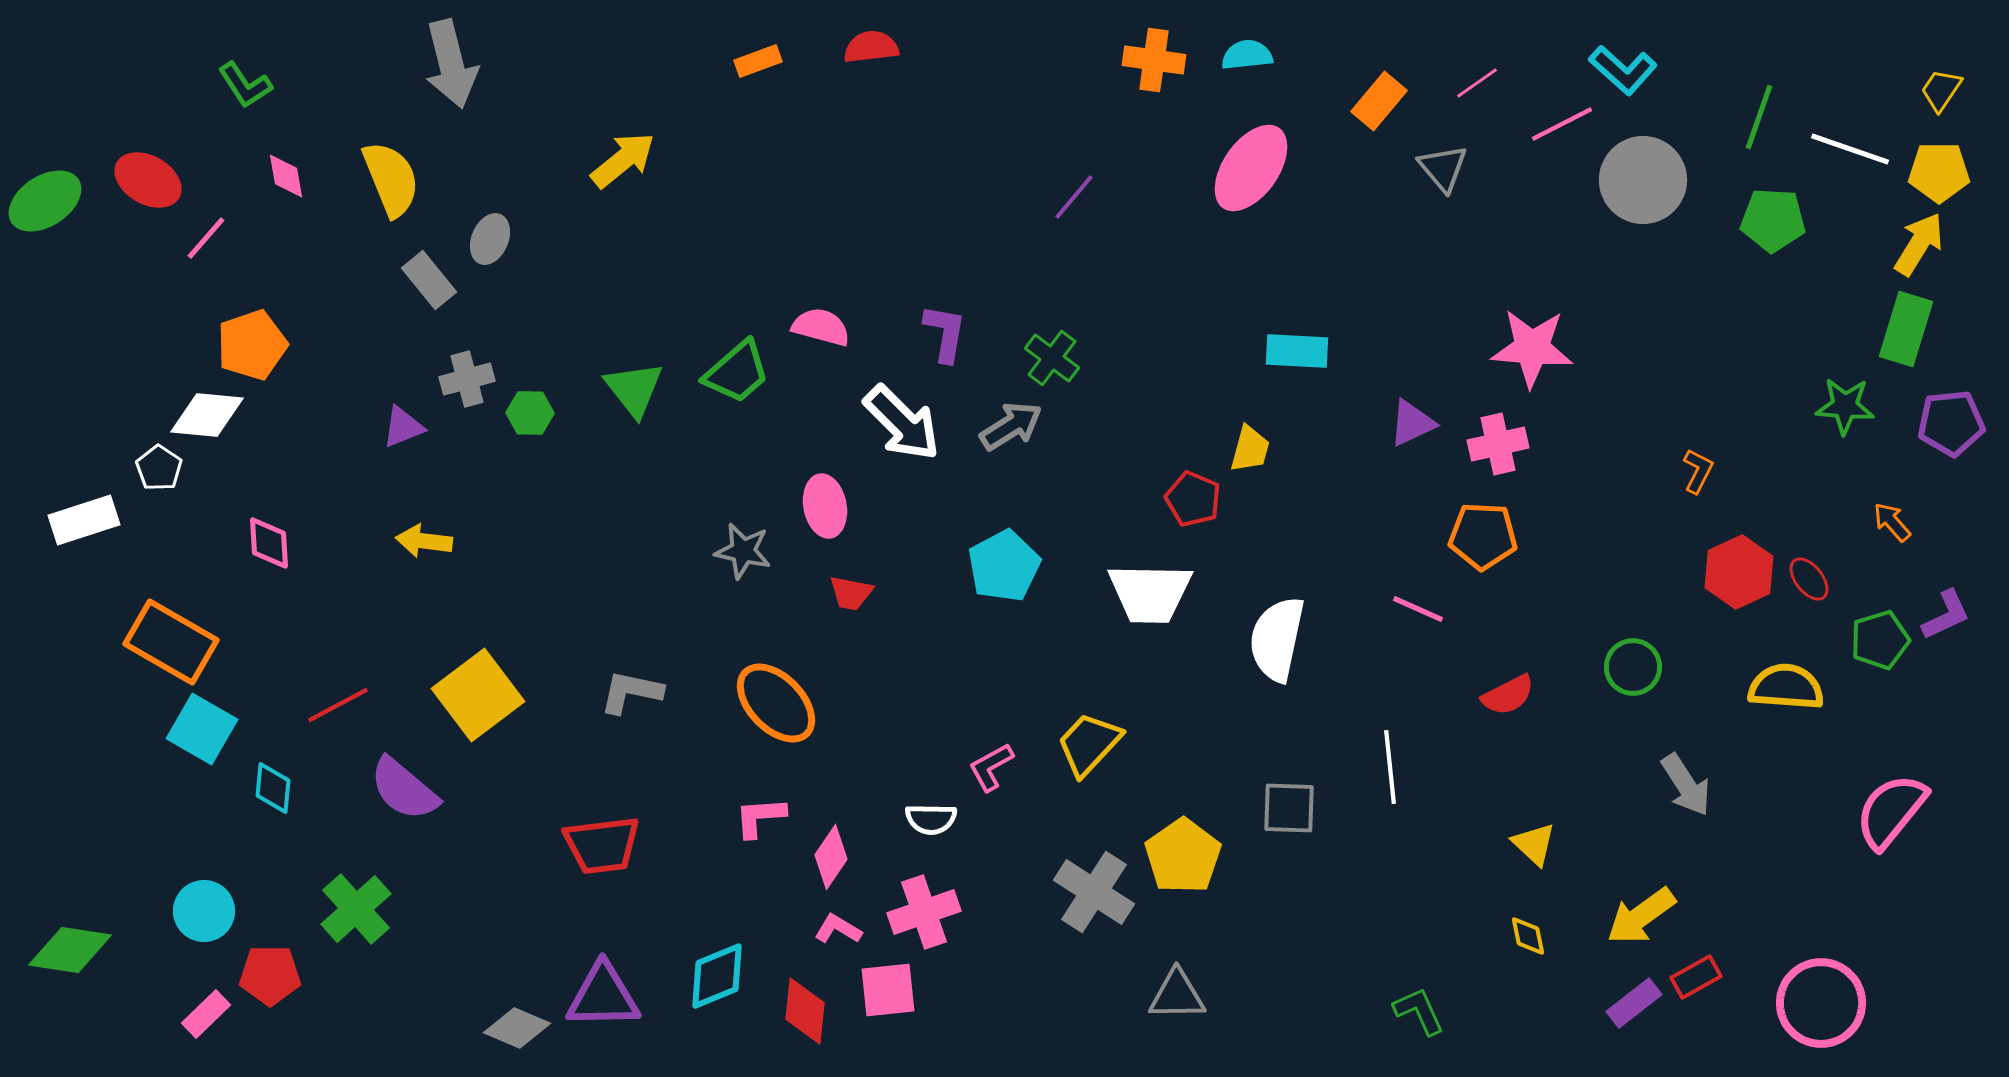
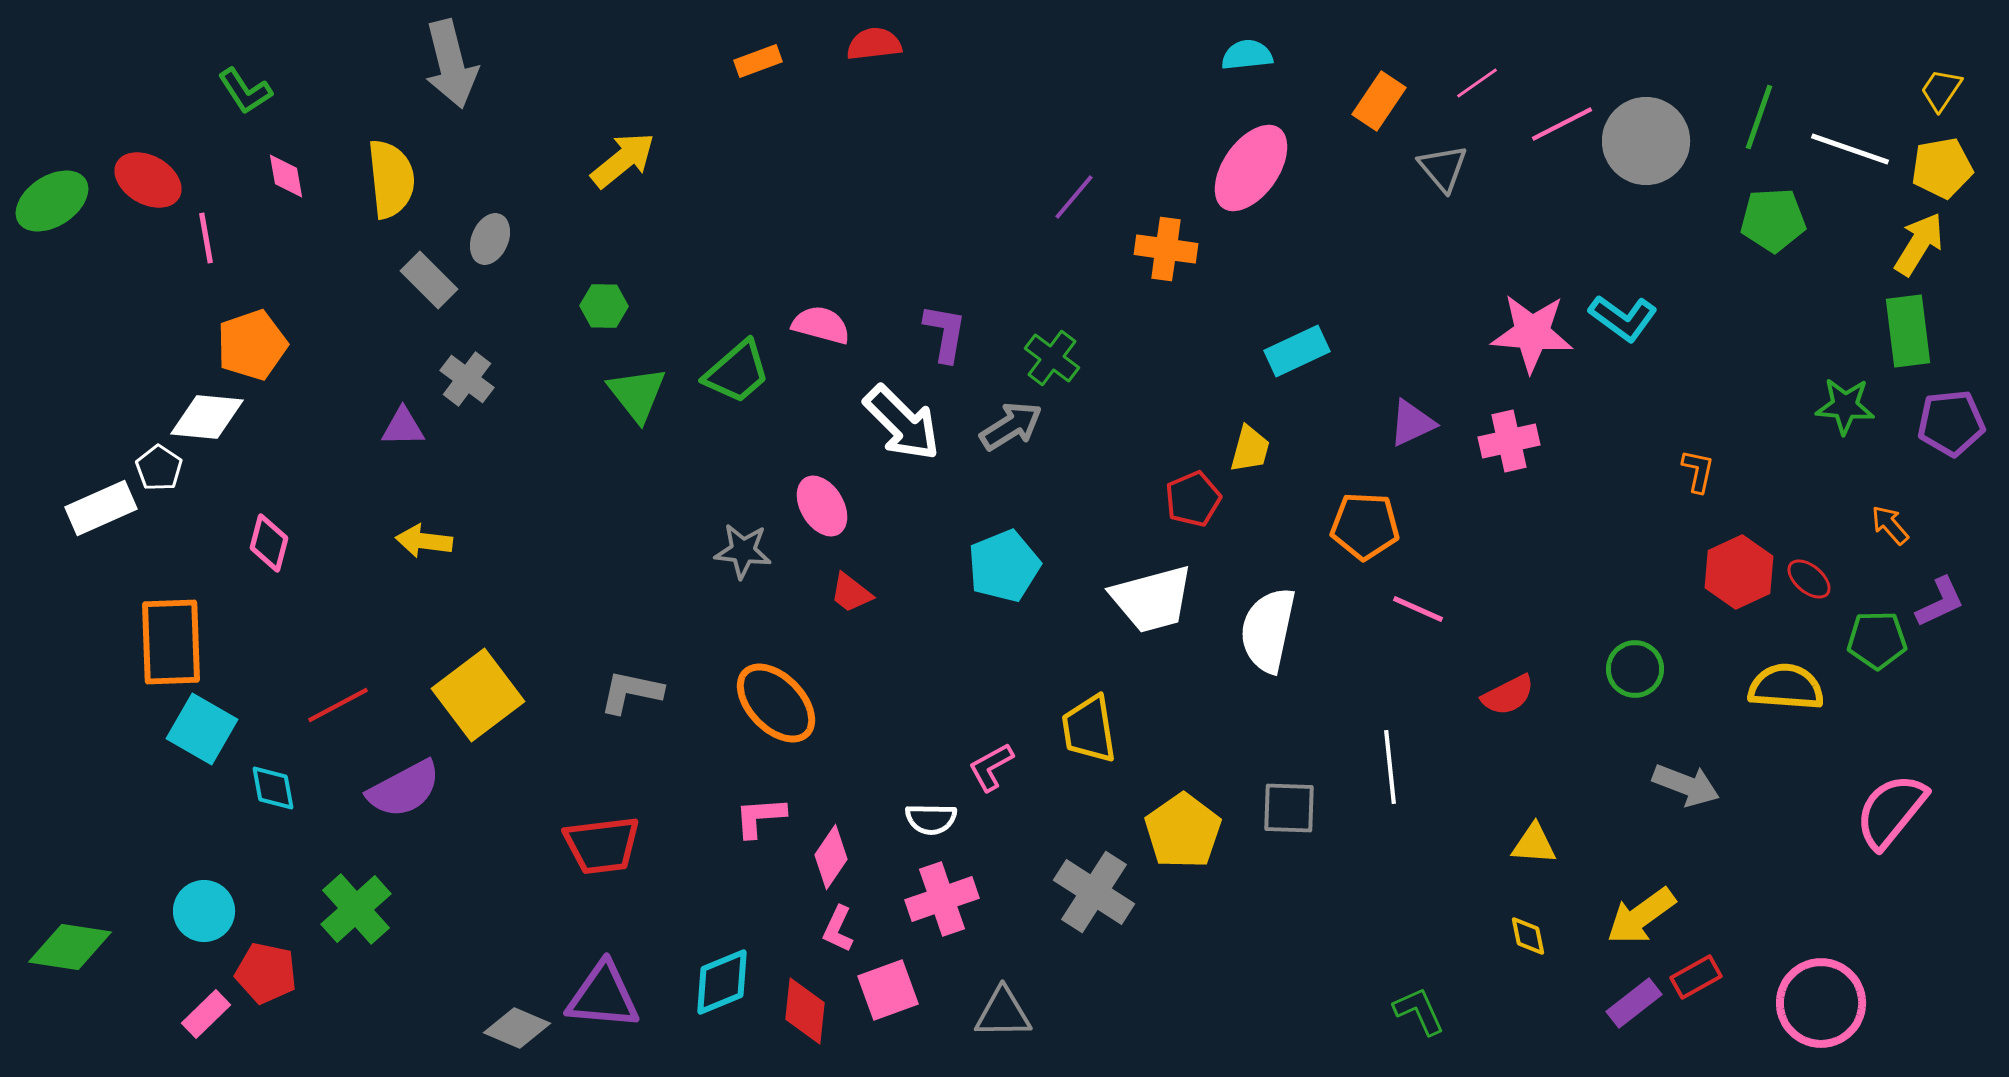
red semicircle at (871, 47): moved 3 px right, 3 px up
orange cross at (1154, 60): moved 12 px right, 189 px down
cyan L-shape at (1623, 70): moved 248 px down; rotated 6 degrees counterclockwise
green L-shape at (245, 85): moved 6 px down
orange rectangle at (1379, 101): rotated 6 degrees counterclockwise
yellow pentagon at (1939, 172): moved 3 px right, 4 px up; rotated 10 degrees counterclockwise
yellow semicircle at (391, 179): rotated 16 degrees clockwise
gray circle at (1643, 180): moved 3 px right, 39 px up
green ellipse at (45, 201): moved 7 px right
green pentagon at (1773, 220): rotated 6 degrees counterclockwise
pink line at (206, 238): rotated 51 degrees counterclockwise
gray rectangle at (429, 280): rotated 6 degrees counterclockwise
pink semicircle at (821, 327): moved 2 px up
green rectangle at (1906, 329): moved 2 px right, 2 px down; rotated 24 degrees counterclockwise
pink star at (1532, 348): moved 15 px up
cyan rectangle at (1297, 351): rotated 28 degrees counterclockwise
gray cross at (467, 379): rotated 38 degrees counterclockwise
green triangle at (634, 389): moved 3 px right, 5 px down
green hexagon at (530, 413): moved 74 px right, 107 px up
white diamond at (207, 415): moved 2 px down
purple triangle at (403, 427): rotated 21 degrees clockwise
pink cross at (1498, 444): moved 11 px right, 3 px up
orange L-shape at (1698, 471): rotated 15 degrees counterclockwise
red pentagon at (1193, 499): rotated 26 degrees clockwise
pink ellipse at (825, 506): moved 3 px left; rotated 20 degrees counterclockwise
white rectangle at (84, 520): moved 17 px right, 12 px up; rotated 6 degrees counterclockwise
orange arrow at (1892, 522): moved 2 px left, 3 px down
orange pentagon at (1483, 536): moved 118 px left, 10 px up
pink diamond at (269, 543): rotated 18 degrees clockwise
gray star at (743, 551): rotated 6 degrees counterclockwise
cyan pentagon at (1004, 566): rotated 6 degrees clockwise
red ellipse at (1809, 579): rotated 12 degrees counterclockwise
red trapezoid at (851, 593): rotated 27 degrees clockwise
white trapezoid at (1150, 593): moved 2 px right, 6 px down; rotated 16 degrees counterclockwise
purple L-shape at (1946, 615): moved 6 px left, 13 px up
white semicircle at (1277, 639): moved 9 px left, 9 px up
green pentagon at (1880, 640): moved 3 px left; rotated 16 degrees clockwise
orange rectangle at (171, 642): rotated 58 degrees clockwise
green circle at (1633, 667): moved 2 px right, 2 px down
yellow trapezoid at (1089, 744): moved 15 px up; rotated 52 degrees counterclockwise
gray arrow at (1686, 785): rotated 36 degrees counterclockwise
cyan diamond at (273, 788): rotated 16 degrees counterclockwise
purple semicircle at (404, 789): rotated 68 degrees counterclockwise
yellow triangle at (1534, 844): rotated 39 degrees counterclockwise
yellow pentagon at (1183, 856): moved 25 px up
pink cross at (924, 912): moved 18 px right, 13 px up
pink L-shape at (838, 929): rotated 96 degrees counterclockwise
green diamond at (70, 950): moved 3 px up
red pentagon at (270, 975): moved 4 px left, 2 px up; rotated 12 degrees clockwise
cyan diamond at (717, 976): moved 5 px right, 6 px down
pink square at (888, 990): rotated 14 degrees counterclockwise
gray triangle at (1177, 995): moved 174 px left, 18 px down
purple triangle at (603, 996): rotated 6 degrees clockwise
